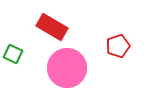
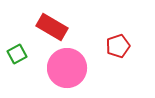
green square: moved 4 px right; rotated 36 degrees clockwise
